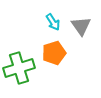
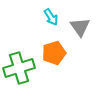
cyan arrow: moved 2 px left, 5 px up
gray triangle: moved 1 px left, 1 px down
